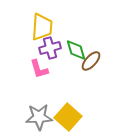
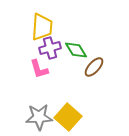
green diamond: rotated 15 degrees counterclockwise
brown ellipse: moved 3 px right, 6 px down
